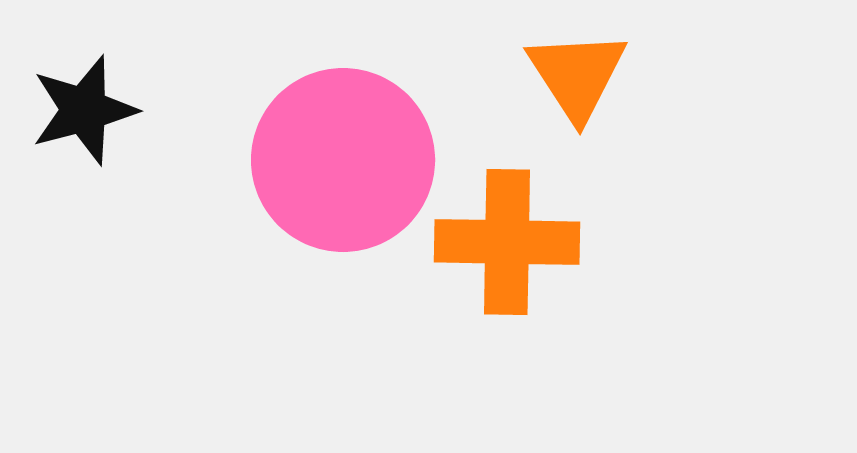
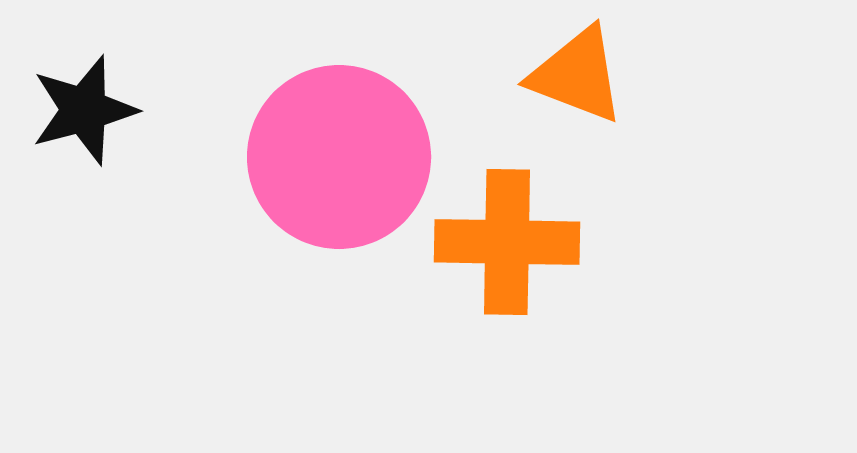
orange triangle: rotated 36 degrees counterclockwise
pink circle: moved 4 px left, 3 px up
